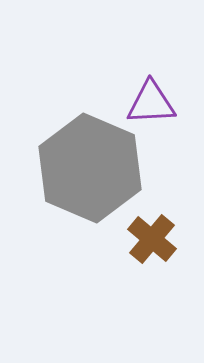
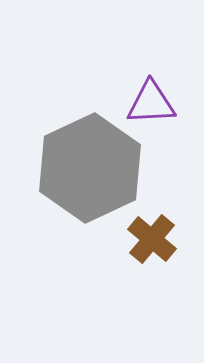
gray hexagon: rotated 12 degrees clockwise
